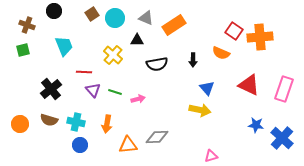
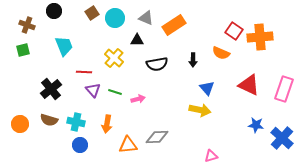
brown square: moved 1 px up
yellow cross: moved 1 px right, 3 px down
